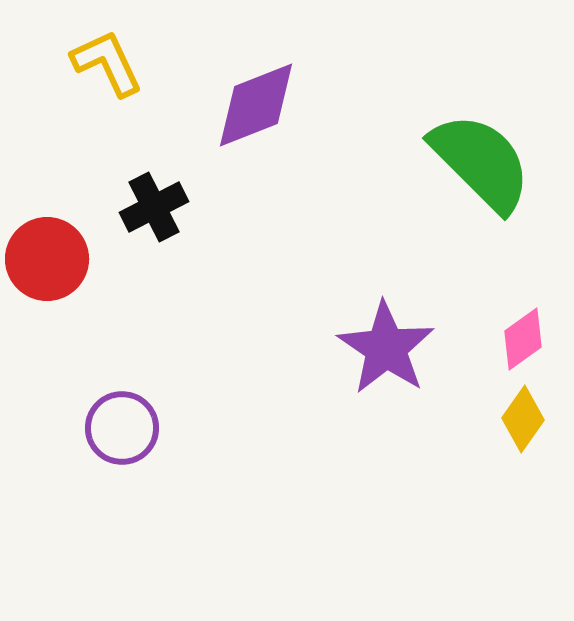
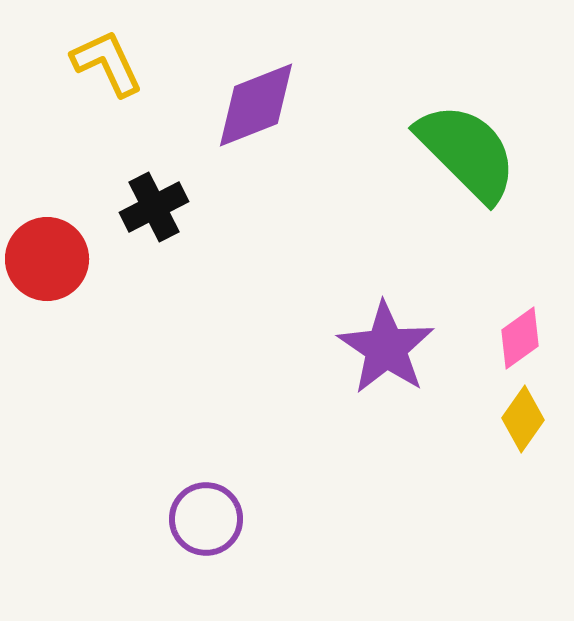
green semicircle: moved 14 px left, 10 px up
pink diamond: moved 3 px left, 1 px up
purple circle: moved 84 px right, 91 px down
